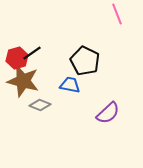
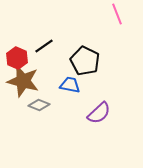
black line: moved 12 px right, 7 px up
red hexagon: rotated 20 degrees counterclockwise
gray diamond: moved 1 px left
purple semicircle: moved 9 px left
